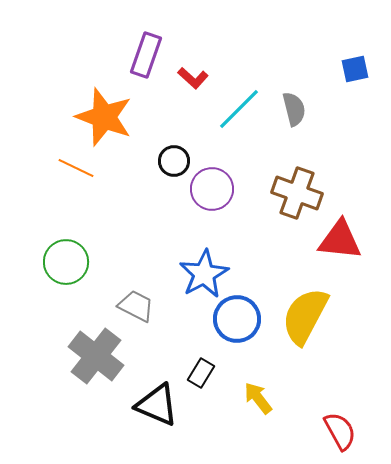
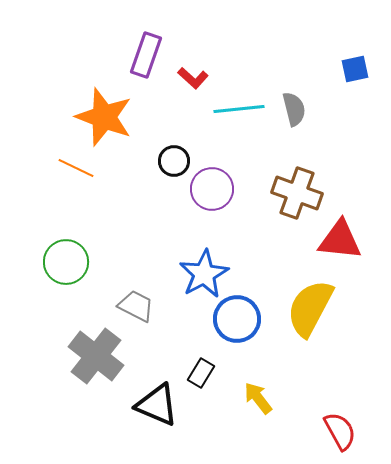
cyan line: rotated 39 degrees clockwise
yellow semicircle: moved 5 px right, 8 px up
